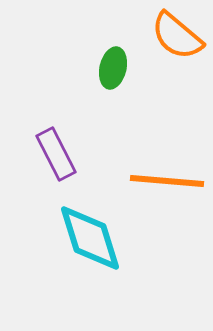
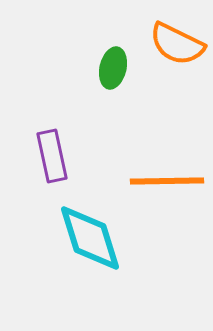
orange semicircle: moved 8 px down; rotated 14 degrees counterclockwise
purple rectangle: moved 4 px left, 2 px down; rotated 15 degrees clockwise
orange line: rotated 6 degrees counterclockwise
